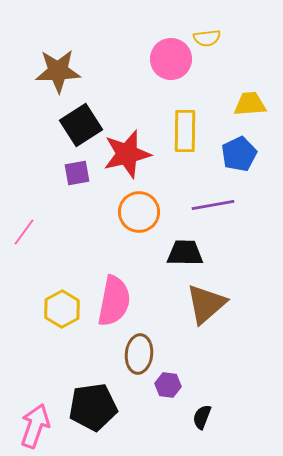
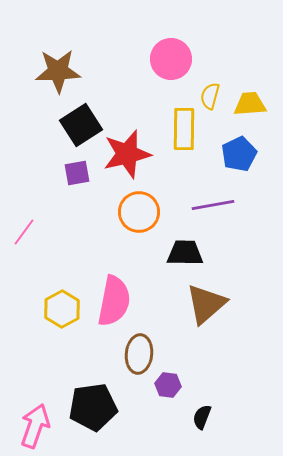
yellow semicircle: moved 3 px right, 58 px down; rotated 112 degrees clockwise
yellow rectangle: moved 1 px left, 2 px up
